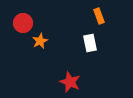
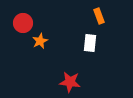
white rectangle: rotated 18 degrees clockwise
red star: rotated 15 degrees counterclockwise
